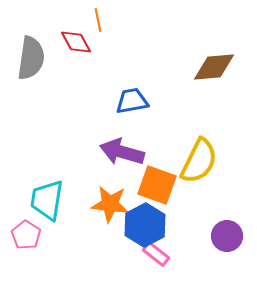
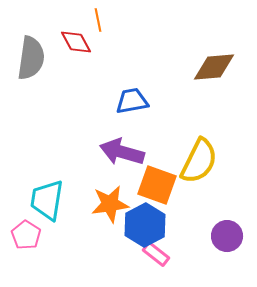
orange star: rotated 15 degrees counterclockwise
